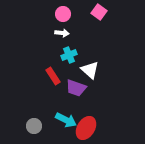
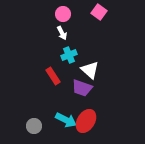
white arrow: rotated 56 degrees clockwise
purple trapezoid: moved 6 px right
red ellipse: moved 7 px up
